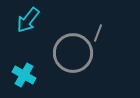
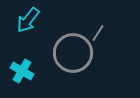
gray line: rotated 12 degrees clockwise
cyan cross: moved 2 px left, 4 px up
